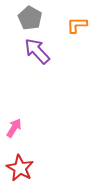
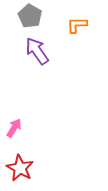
gray pentagon: moved 2 px up
purple arrow: rotated 8 degrees clockwise
